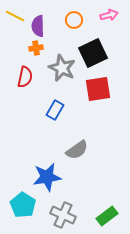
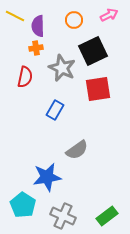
pink arrow: rotated 12 degrees counterclockwise
black square: moved 2 px up
gray cross: moved 1 px down
